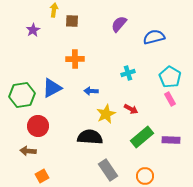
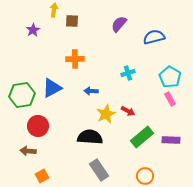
red arrow: moved 3 px left, 2 px down
gray rectangle: moved 9 px left
